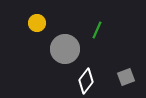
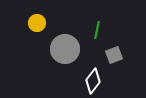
green line: rotated 12 degrees counterclockwise
gray square: moved 12 px left, 22 px up
white diamond: moved 7 px right
